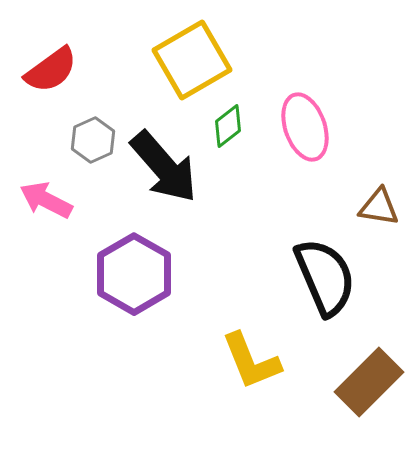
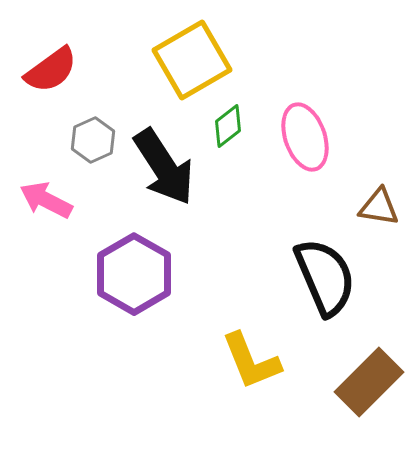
pink ellipse: moved 10 px down
black arrow: rotated 8 degrees clockwise
